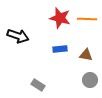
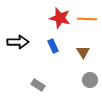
black arrow: moved 6 px down; rotated 20 degrees counterclockwise
blue rectangle: moved 7 px left, 3 px up; rotated 72 degrees clockwise
brown triangle: moved 3 px left, 3 px up; rotated 48 degrees clockwise
